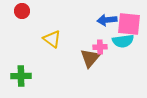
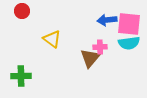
cyan semicircle: moved 6 px right, 2 px down
